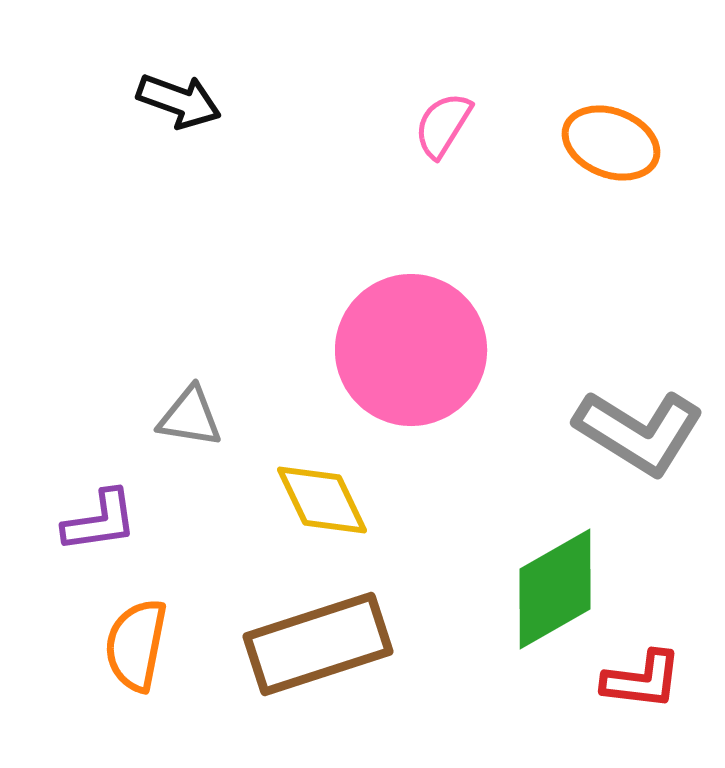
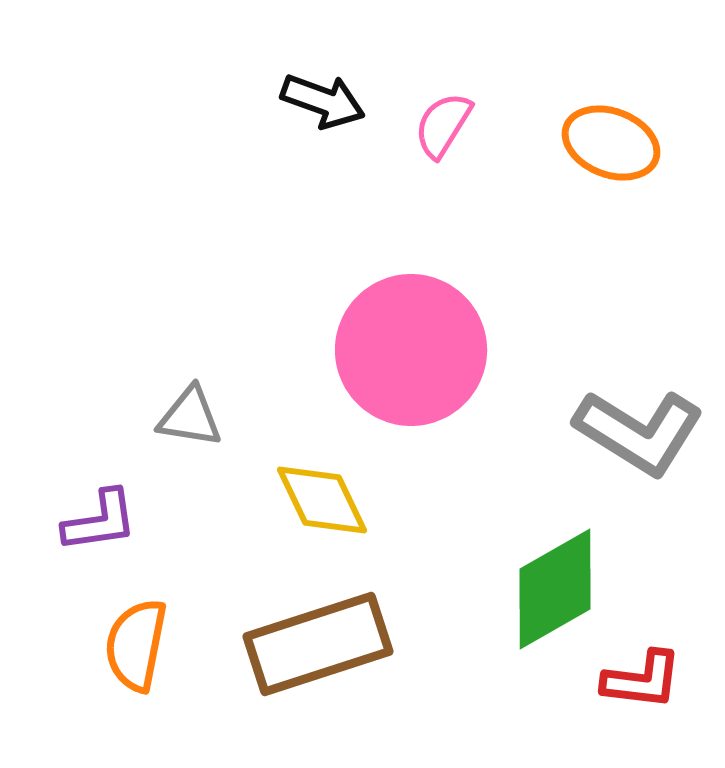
black arrow: moved 144 px right
